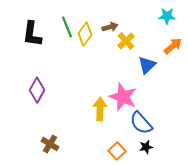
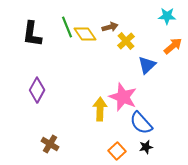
yellow diamond: rotated 70 degrees counterclockwise
